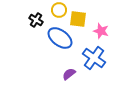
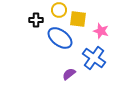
black cross: rotated 32 degrees counterclockwise
